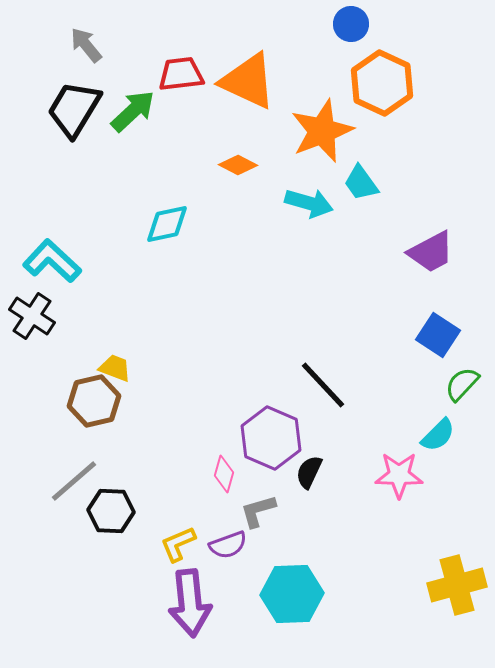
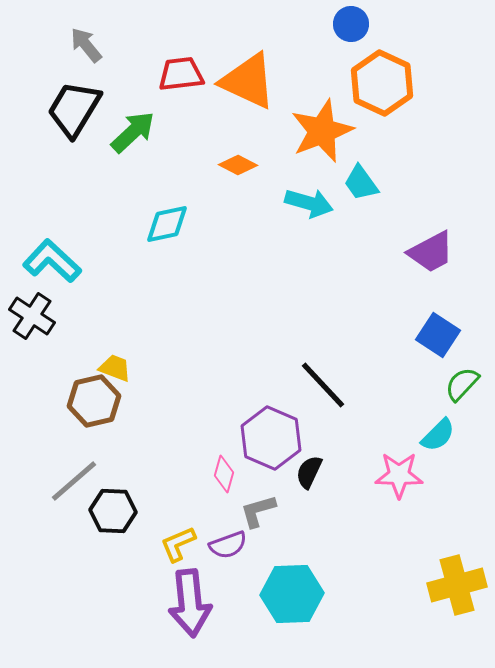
green arrow: moved 21 px down
black hexagon: moved 2 px right
